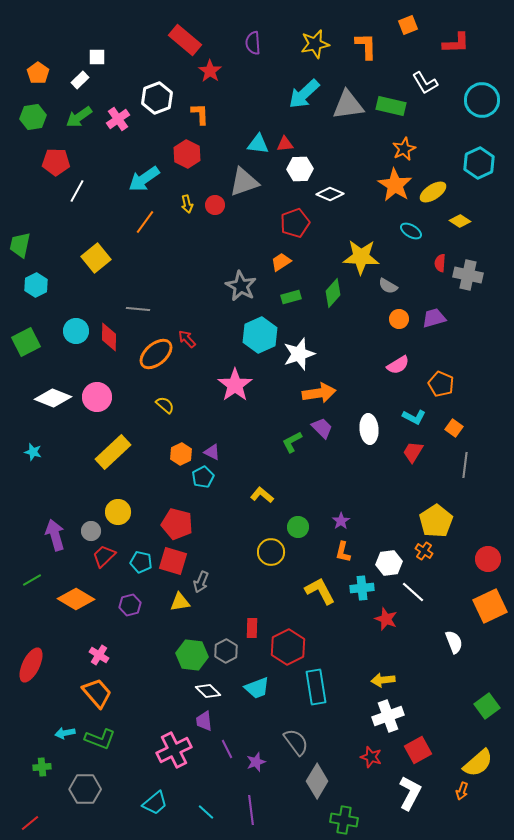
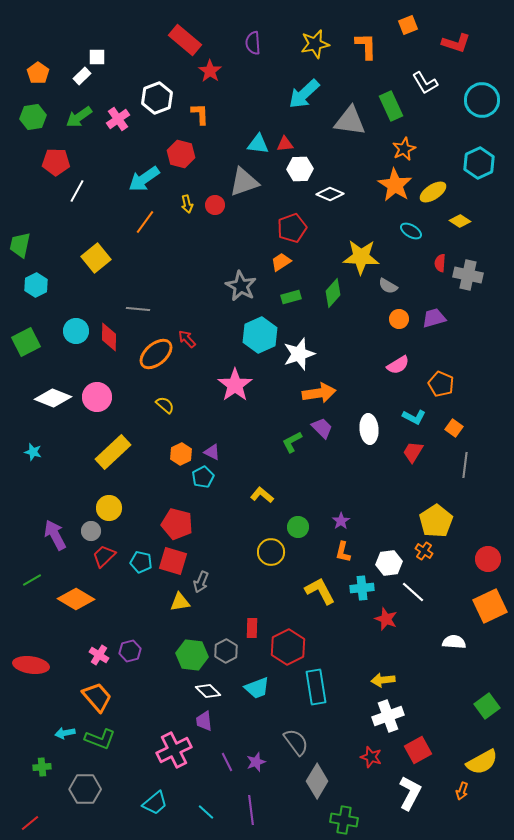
red L-shape at (456, 43): rotated 20 degrees clockwise
white rectangle at (80, 80): moved 2 px right, 4 px up
gray triangle at (348, 105): moved 2 px right, 16 px down; rotated 16 degrees clockwise
green rectangle at (391, 106): rotated 52 degrees clockwise
red hexagon at (187, 154): moved 6 px left; rotated 12 degrees counterclockwise
red pentagon at (295, 223): moved 3 px left, 5 px down
yellow circle at (118, 512): moved 9 px left, 4 px up
purple arrow at (55, 535): rotated 12 degrees counterclockwise
purple hexagon at (130, 605): moved 46 px down
white semicircle at (454, 642): rotated 65 degrees counterclockwise
red ellipse at (31, 665): rotated 72 degrees clockwise
orange trapezoid at (97, 693): moved 4 px down
purple line at (227, 749): moved 13 px down
yellow semicircle at (478, 763): moved 4 px right, 1 px up; rotated 12 degrees clockwise
